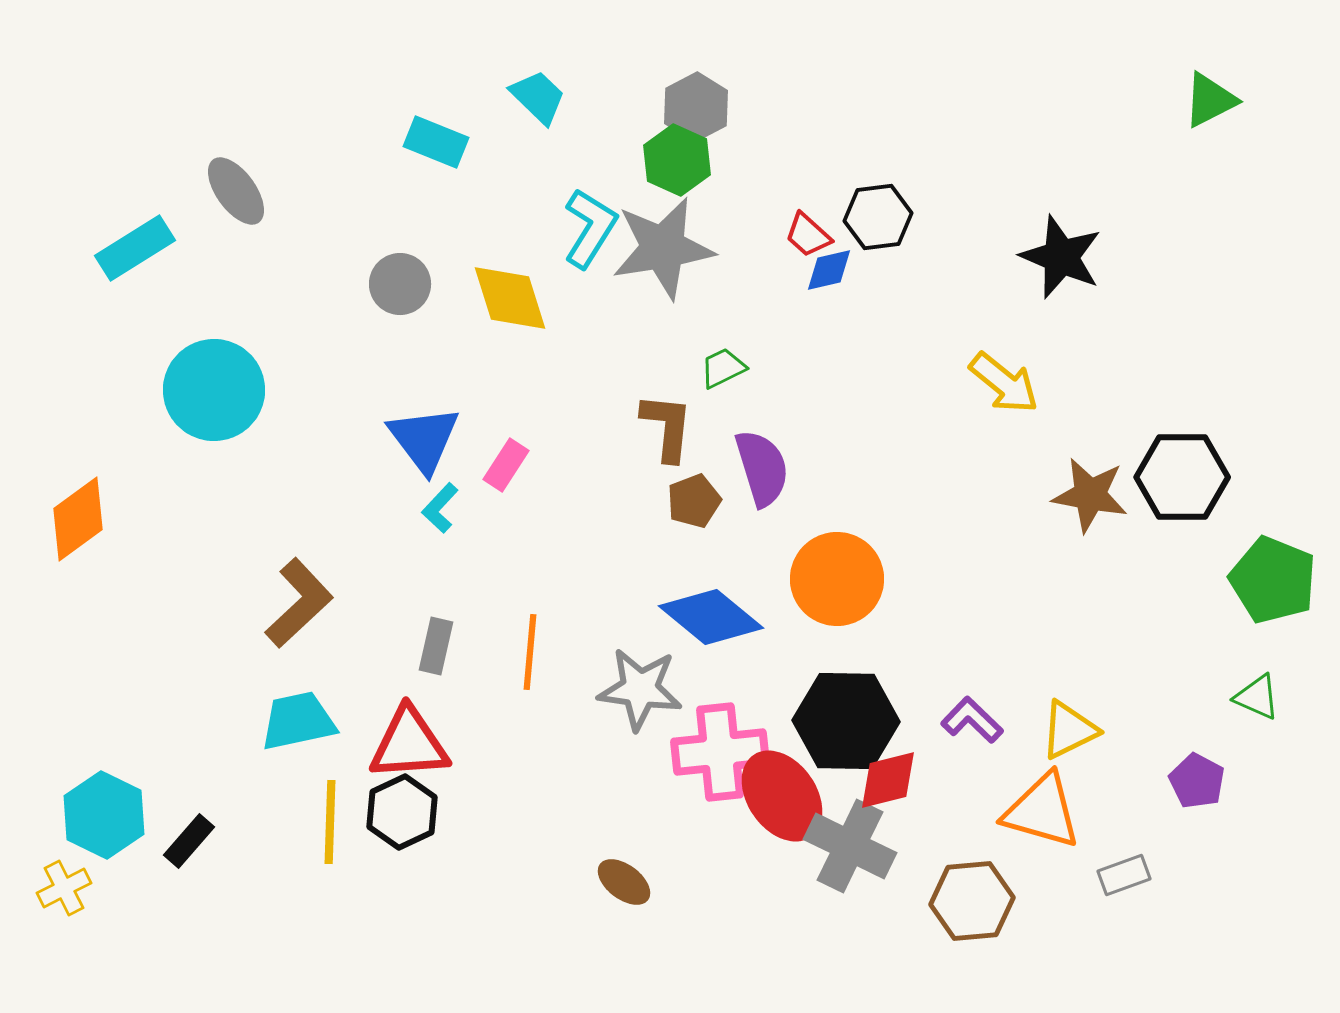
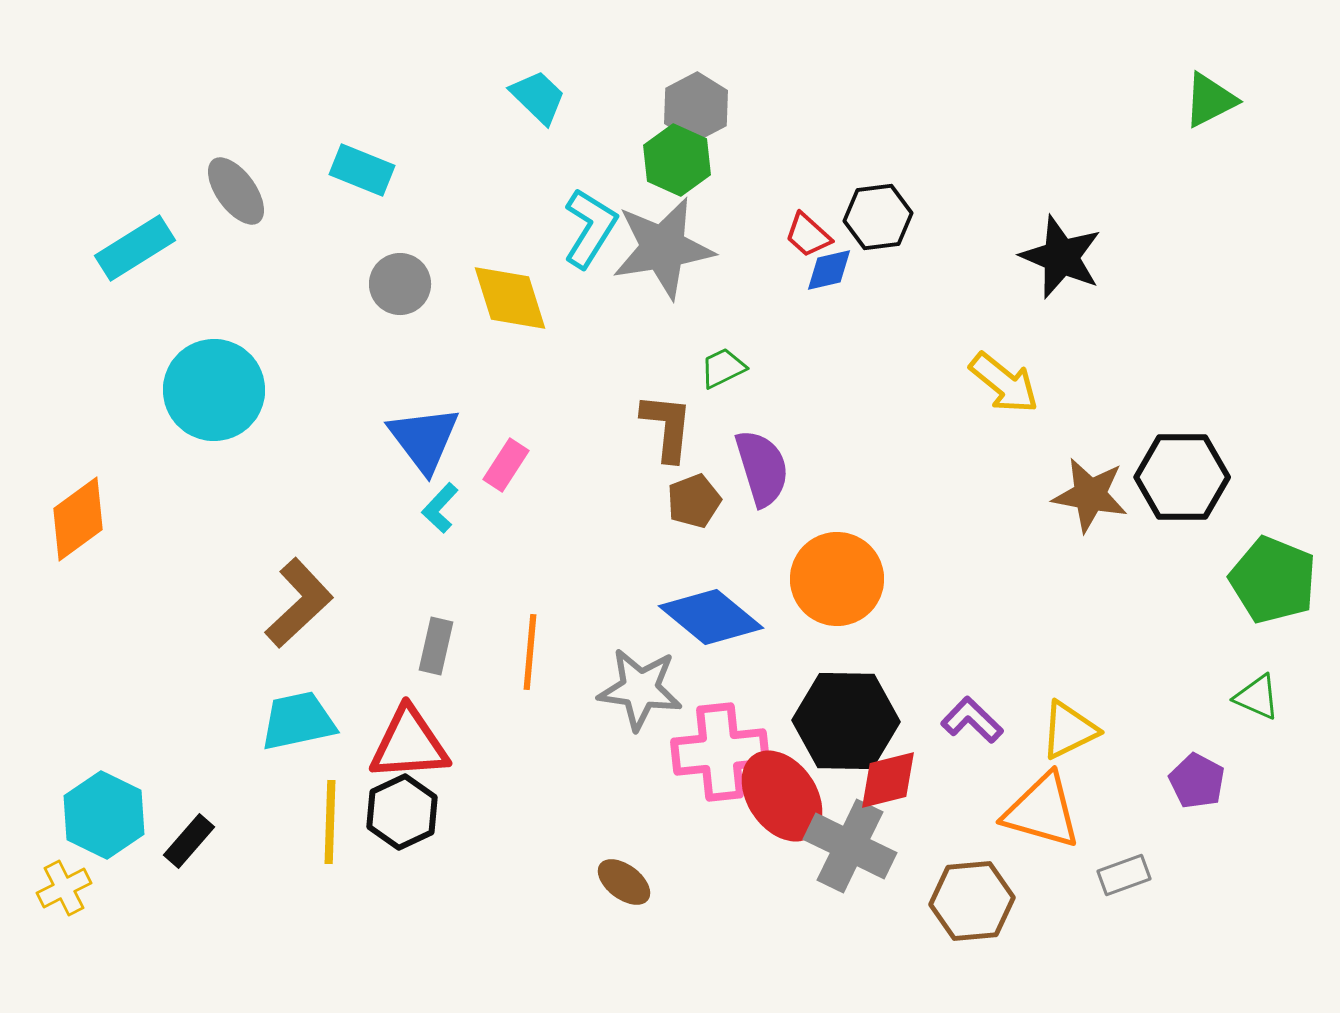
cyan rectangle at (436, 142): moved 74 px left, 28 px down
